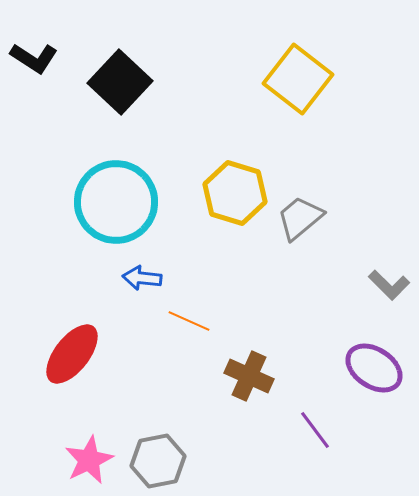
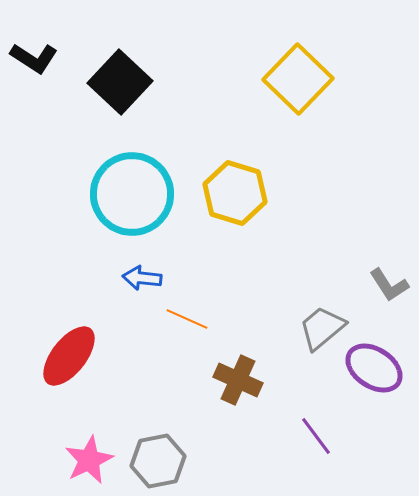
yellow square: rotated 6 degrees clockwise
cyan circle: moved 16 px right, 8 px up
gray trapezoid: moved 22 px right, 110 px down
gray L-shape: rotated 12 degrees clockwise
orange line: moved 2 px left, 2 px up
red ellipse: moved 3 px left, 2 px down
brown cross: moved 11 px left, 4 px down
purple line: moved 1 px right, 6 px down
